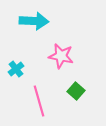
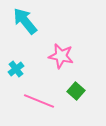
cyan arrow: moved 9 px left; rotated 132 degrees counterclockwise
pink line: rotated 52 degrees counterclockwise
